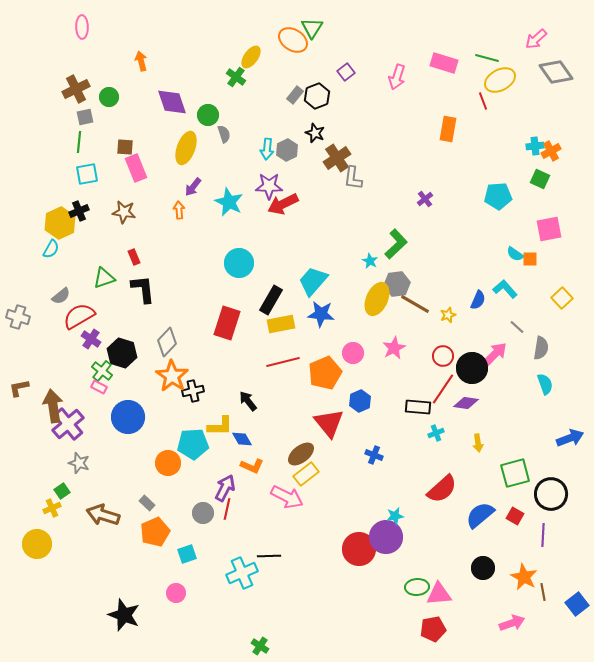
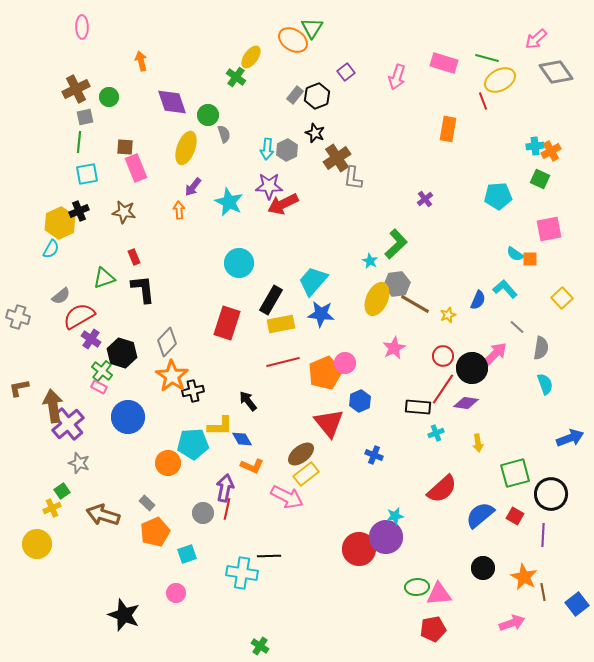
pink circle at (353, 353): moved 8 px left, 10 px down
purple arrow at (225, 488): rotated 16 degrees counterclockwise
cyan cross at (242, 573): rotated 32 degrees clockwise
